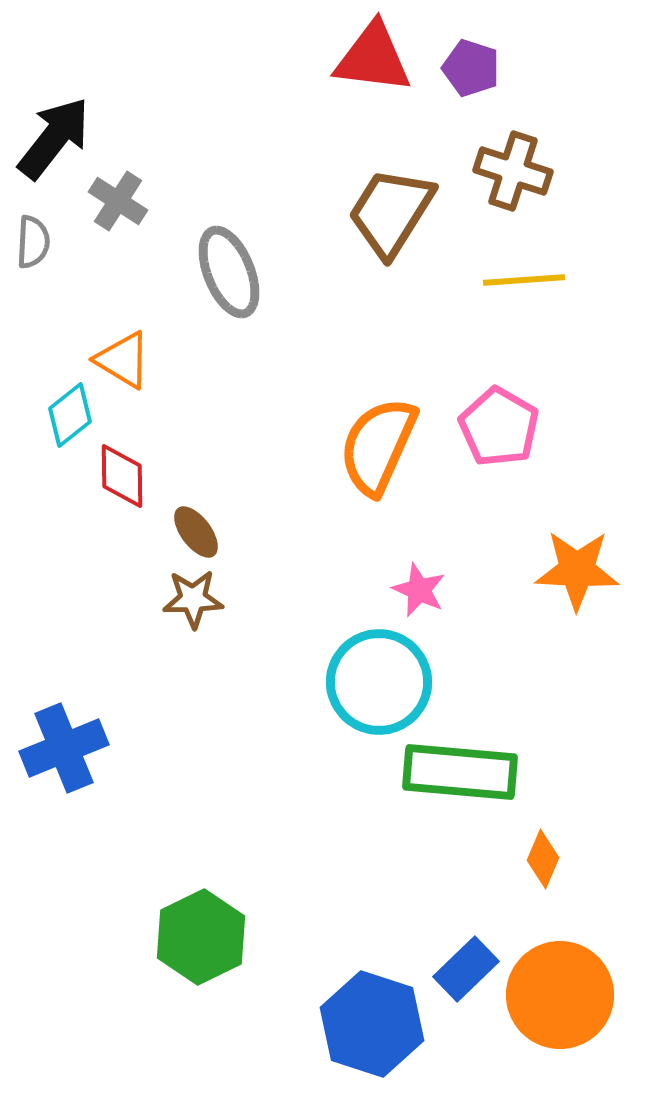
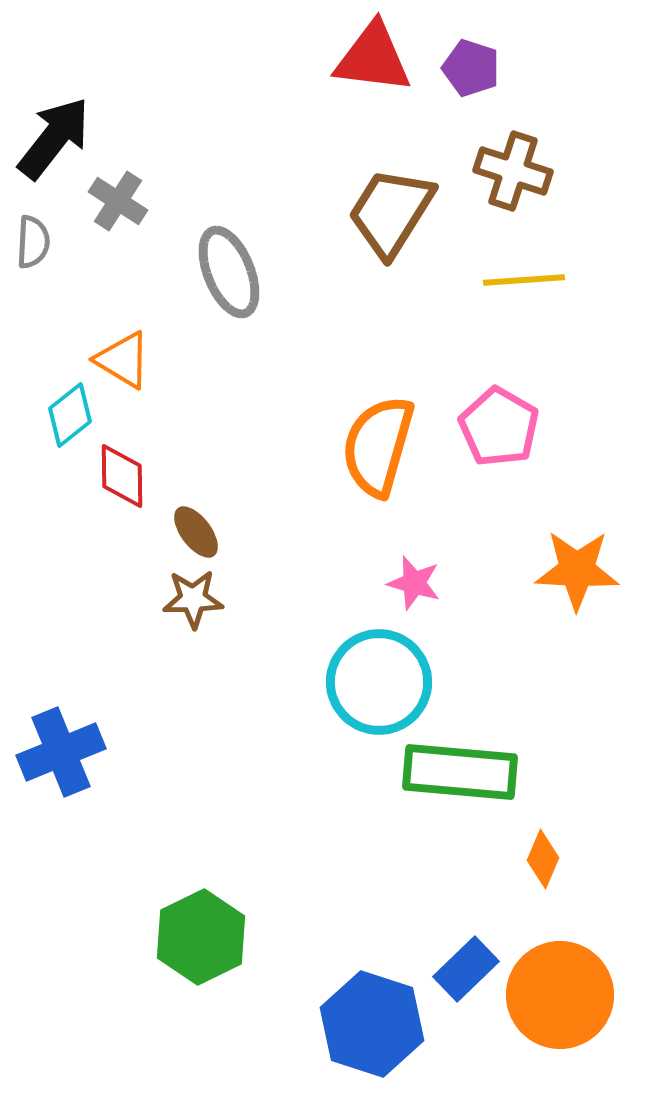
orange semicircle: rotated 8 degrees counterclockwise
pink star: moved 5 px left, 7 px up; rotated 8 degrees counterclockwise
blue cross: moved 3 px left, 4 px down
